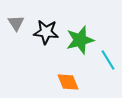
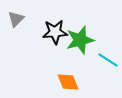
gray triangle: moved 4 px up; rotated 18 degrees clockwise
black star: moved 9 px right; rotated 10 degrees counterclockwise
cyan line: rotated 25 degrees counterclockwise
